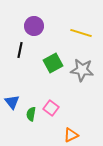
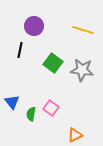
yellow line: moved 2 px right, 3 px up
green square: rotated 24 degrees counterclockwise
orange triangle: moved 4 px right
